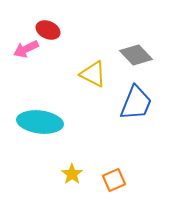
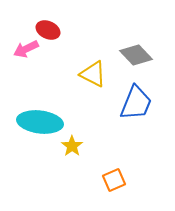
yellow star: moved 28 px up
